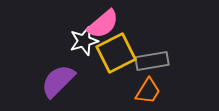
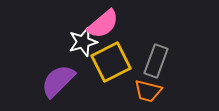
white star: moved 1 px left, 1 px down
yellow square: moved 5 px left, 9 px down
gray rectangle: moved 4 px right; rotated 60 degrees counterclockwise
orange trapezoid: rotated 72 degrees clockwise
